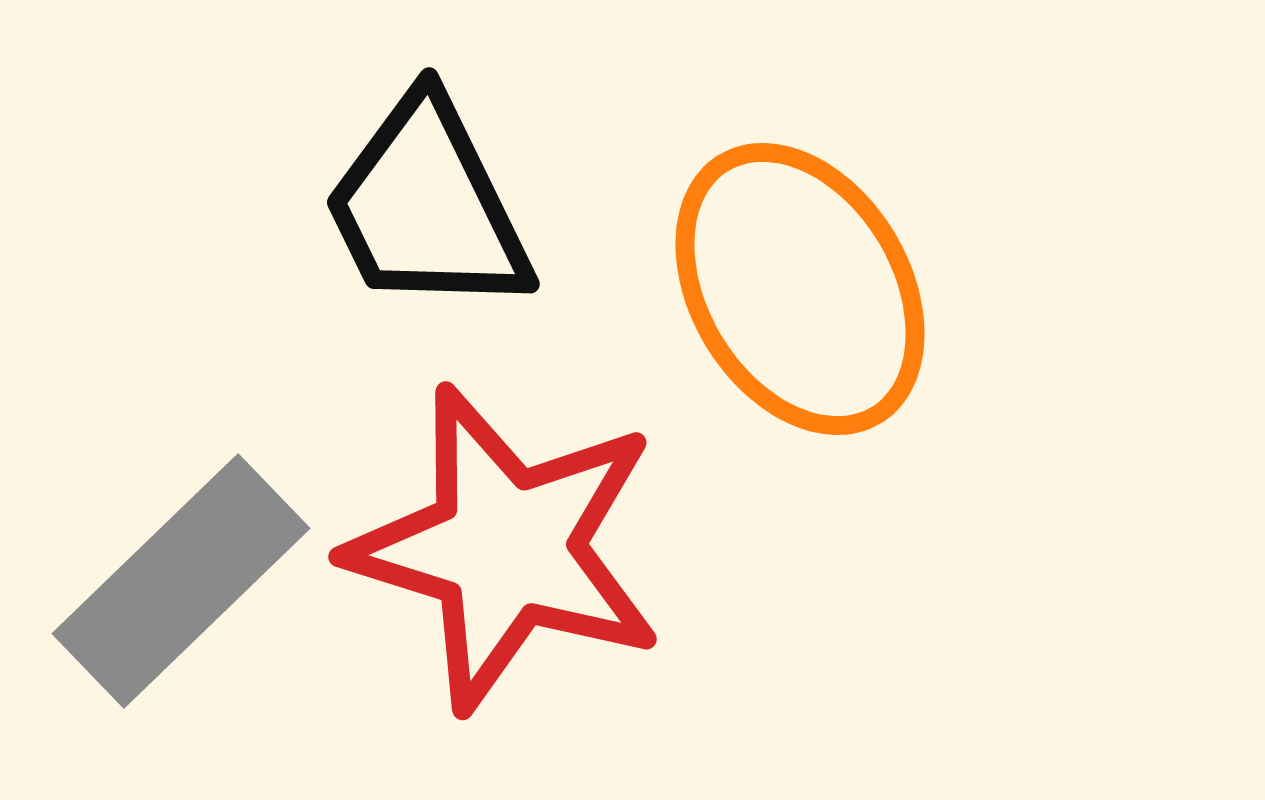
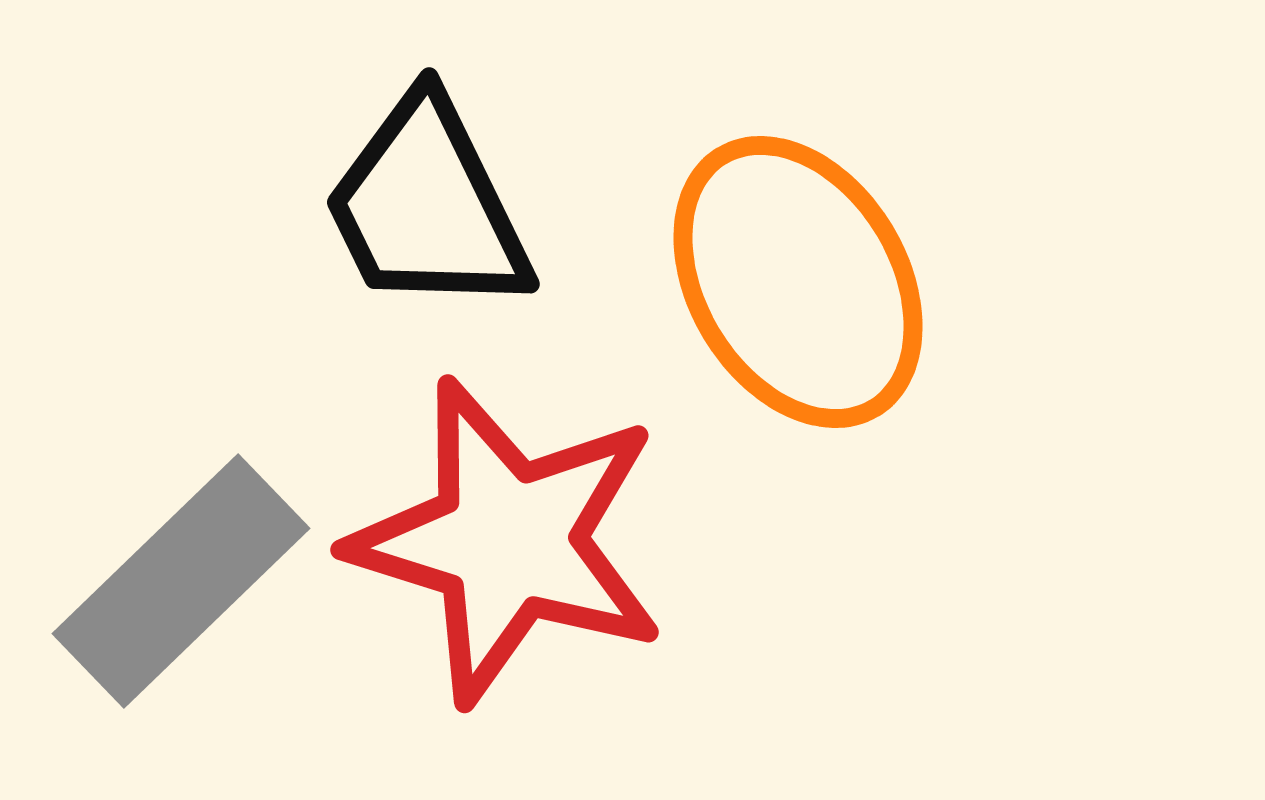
orange ellipse: moved 2 px left, 7 px up
red star: moved 2 px right, 7 px up
